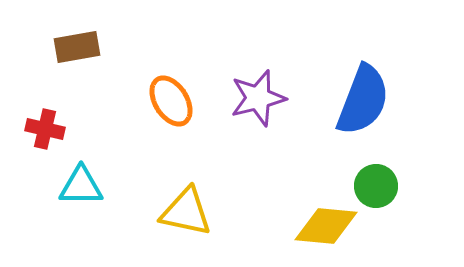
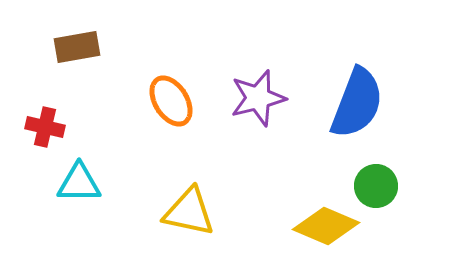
blue semicircle: moved 6 px left, 3 px down
red cross: moved 2 px up
cyan triangle: moved 2 px left, 3 px up
yellow triangle: moved 3 px right
yellow diamond: rotated 18 degrees clockwise
